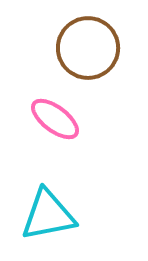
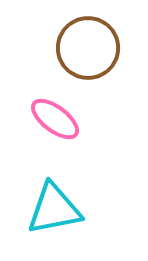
cyan triangle: moved 6 px right, 6 px up
